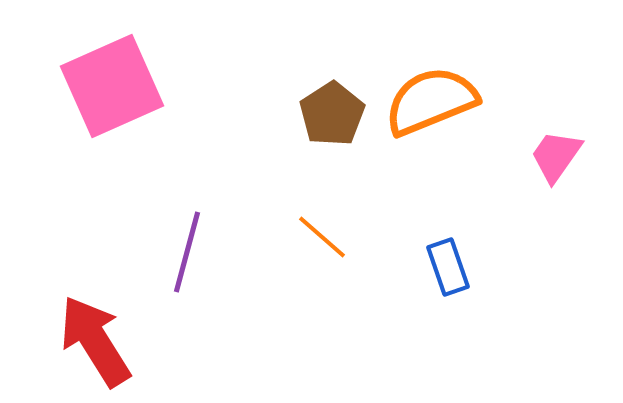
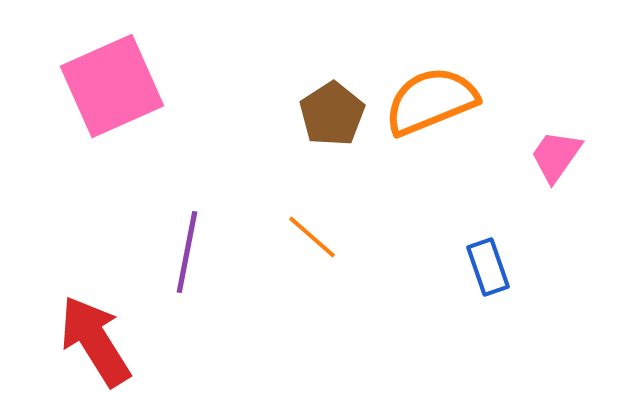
orange line: moved 10 px left
purple line: rotated 4 degrees counterclockwise
blue rectangle: moved 40 px right
